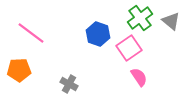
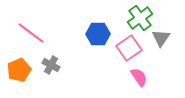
gray triangle: moved 10 px left, 17 px down; rotated 24 degrees clockwise
blue hexagon: rotated 20 degrees counterclockwise
orange pentagon: rotated 20 degrees counterclockwise
gray cross: moved 18 px left, 19 px up
